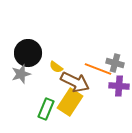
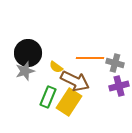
orange line: moved 8 px left, 11 px up; rotated 20 degrees counterclockwise
gray star: moved 4 px right, 3 px up
brown arrow: moved 1 px up
purple cross: rotated 18 degrees counterclockwise
yellow rectangle: moved 1 px left
green rectangle: moved 2 px right, 12 px up
